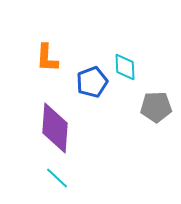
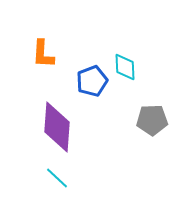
orange L-shape: moved 4 px left, 4 px up
blue pentagon: moved 1 px up
gray pentagon: moved 4 px left, 13 px down
purple diamond: moved 2 px right, 1 px up
